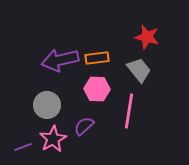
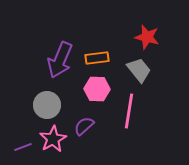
purple arrow: rotated 54 degrees counterclockwise
